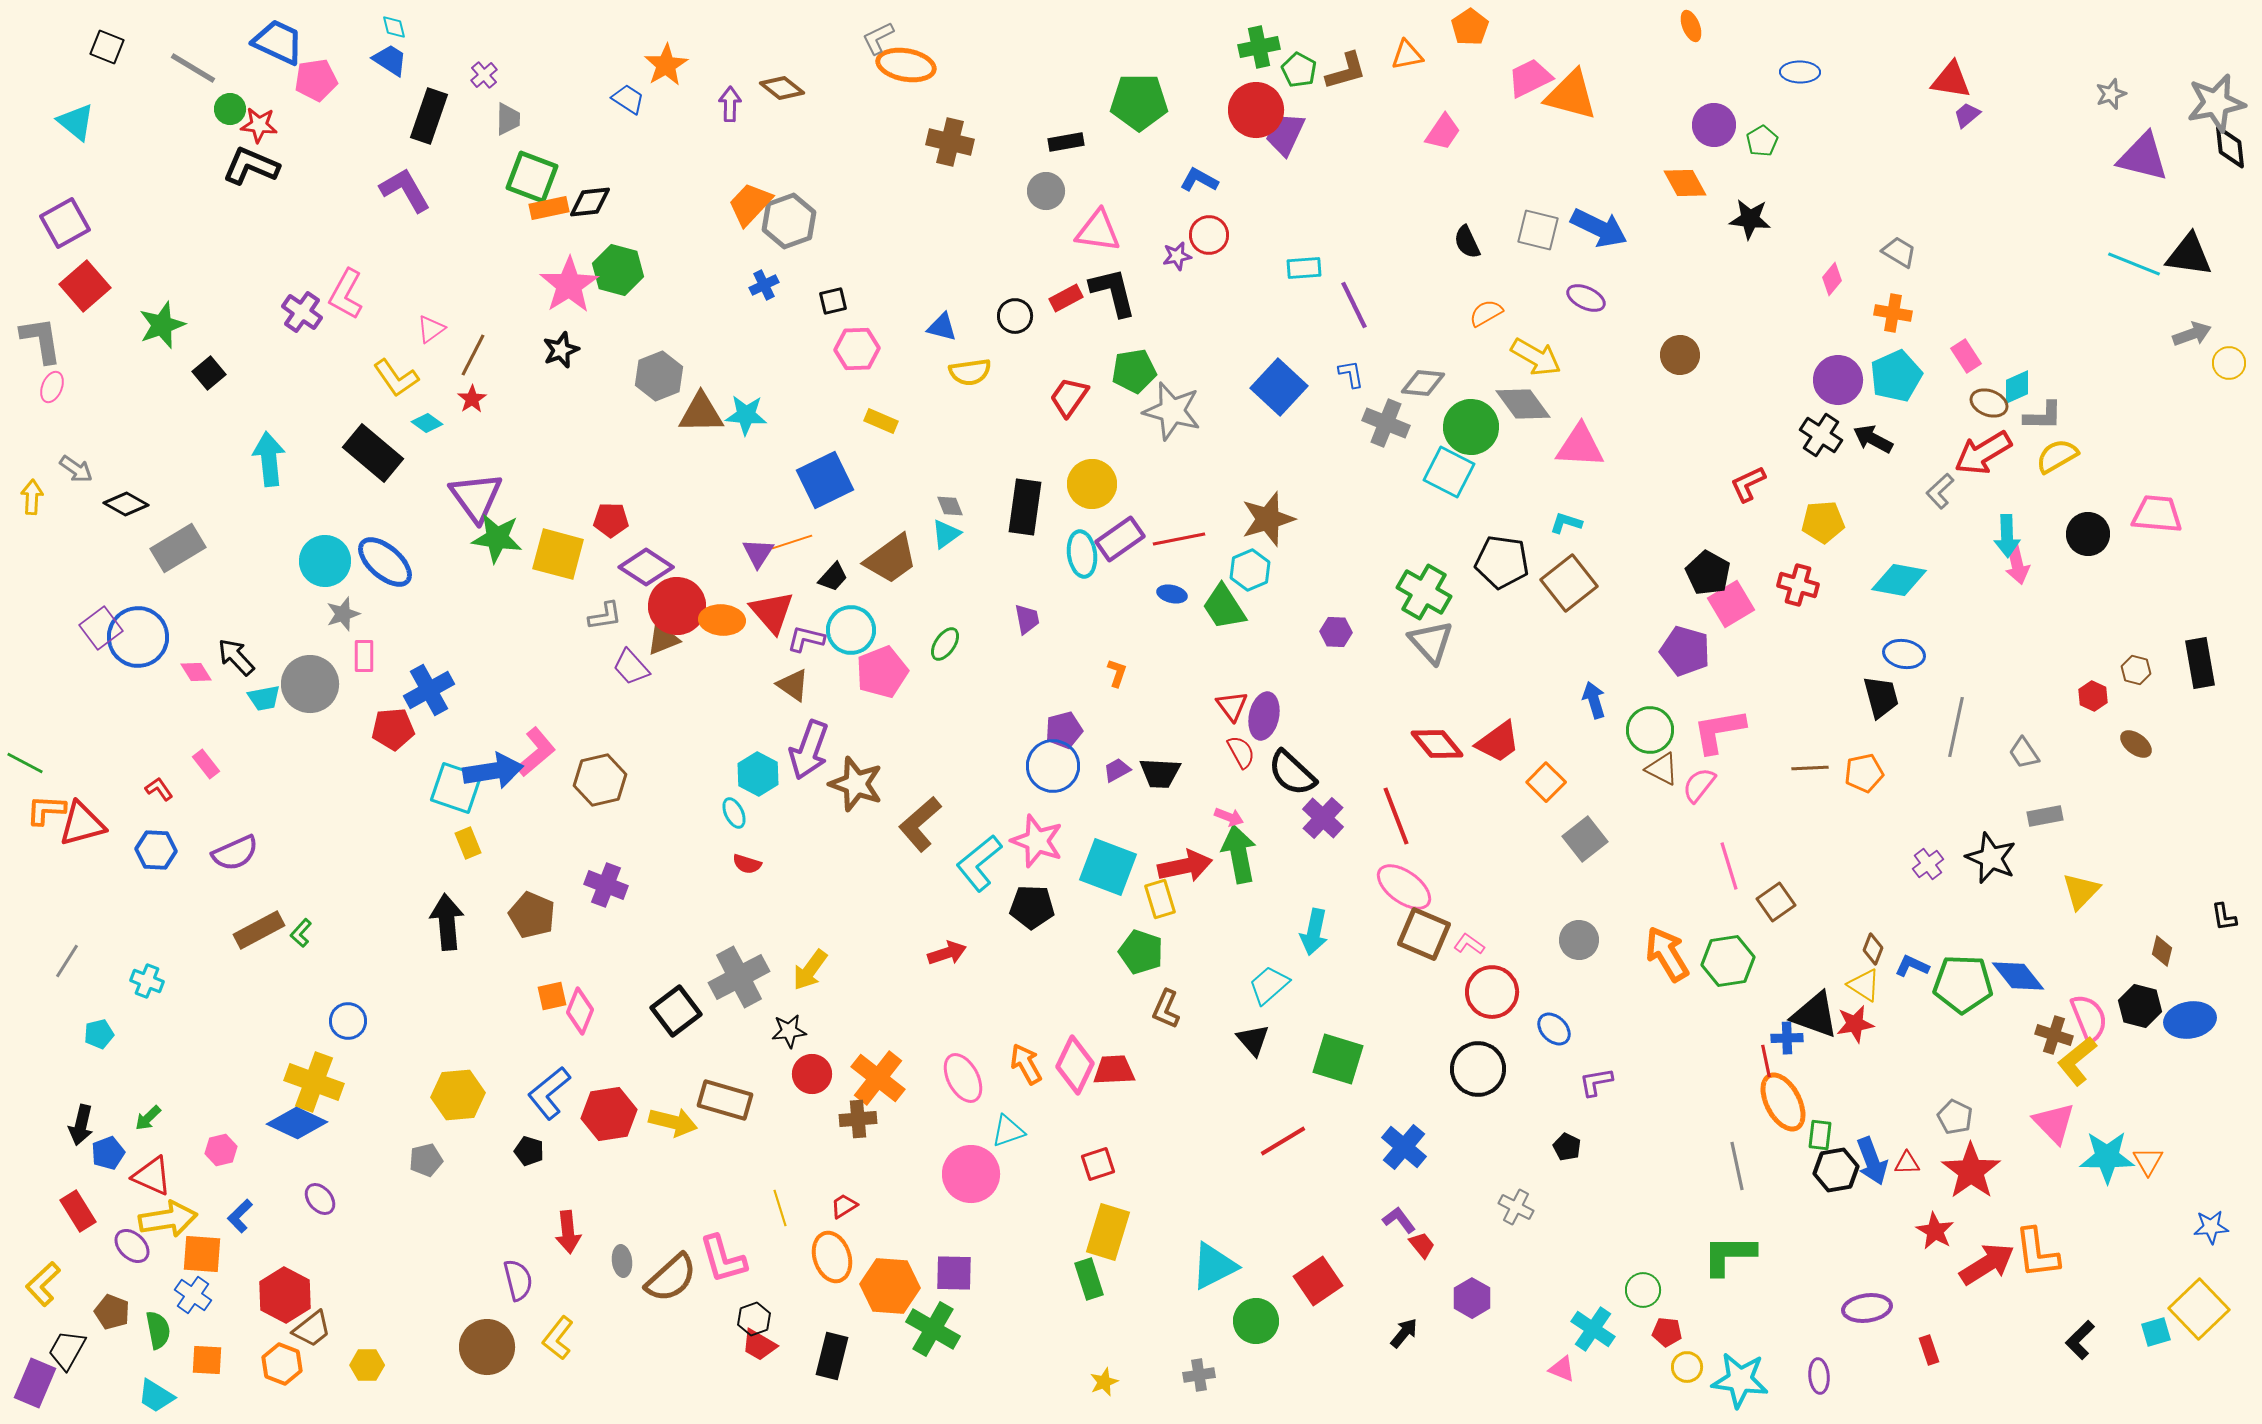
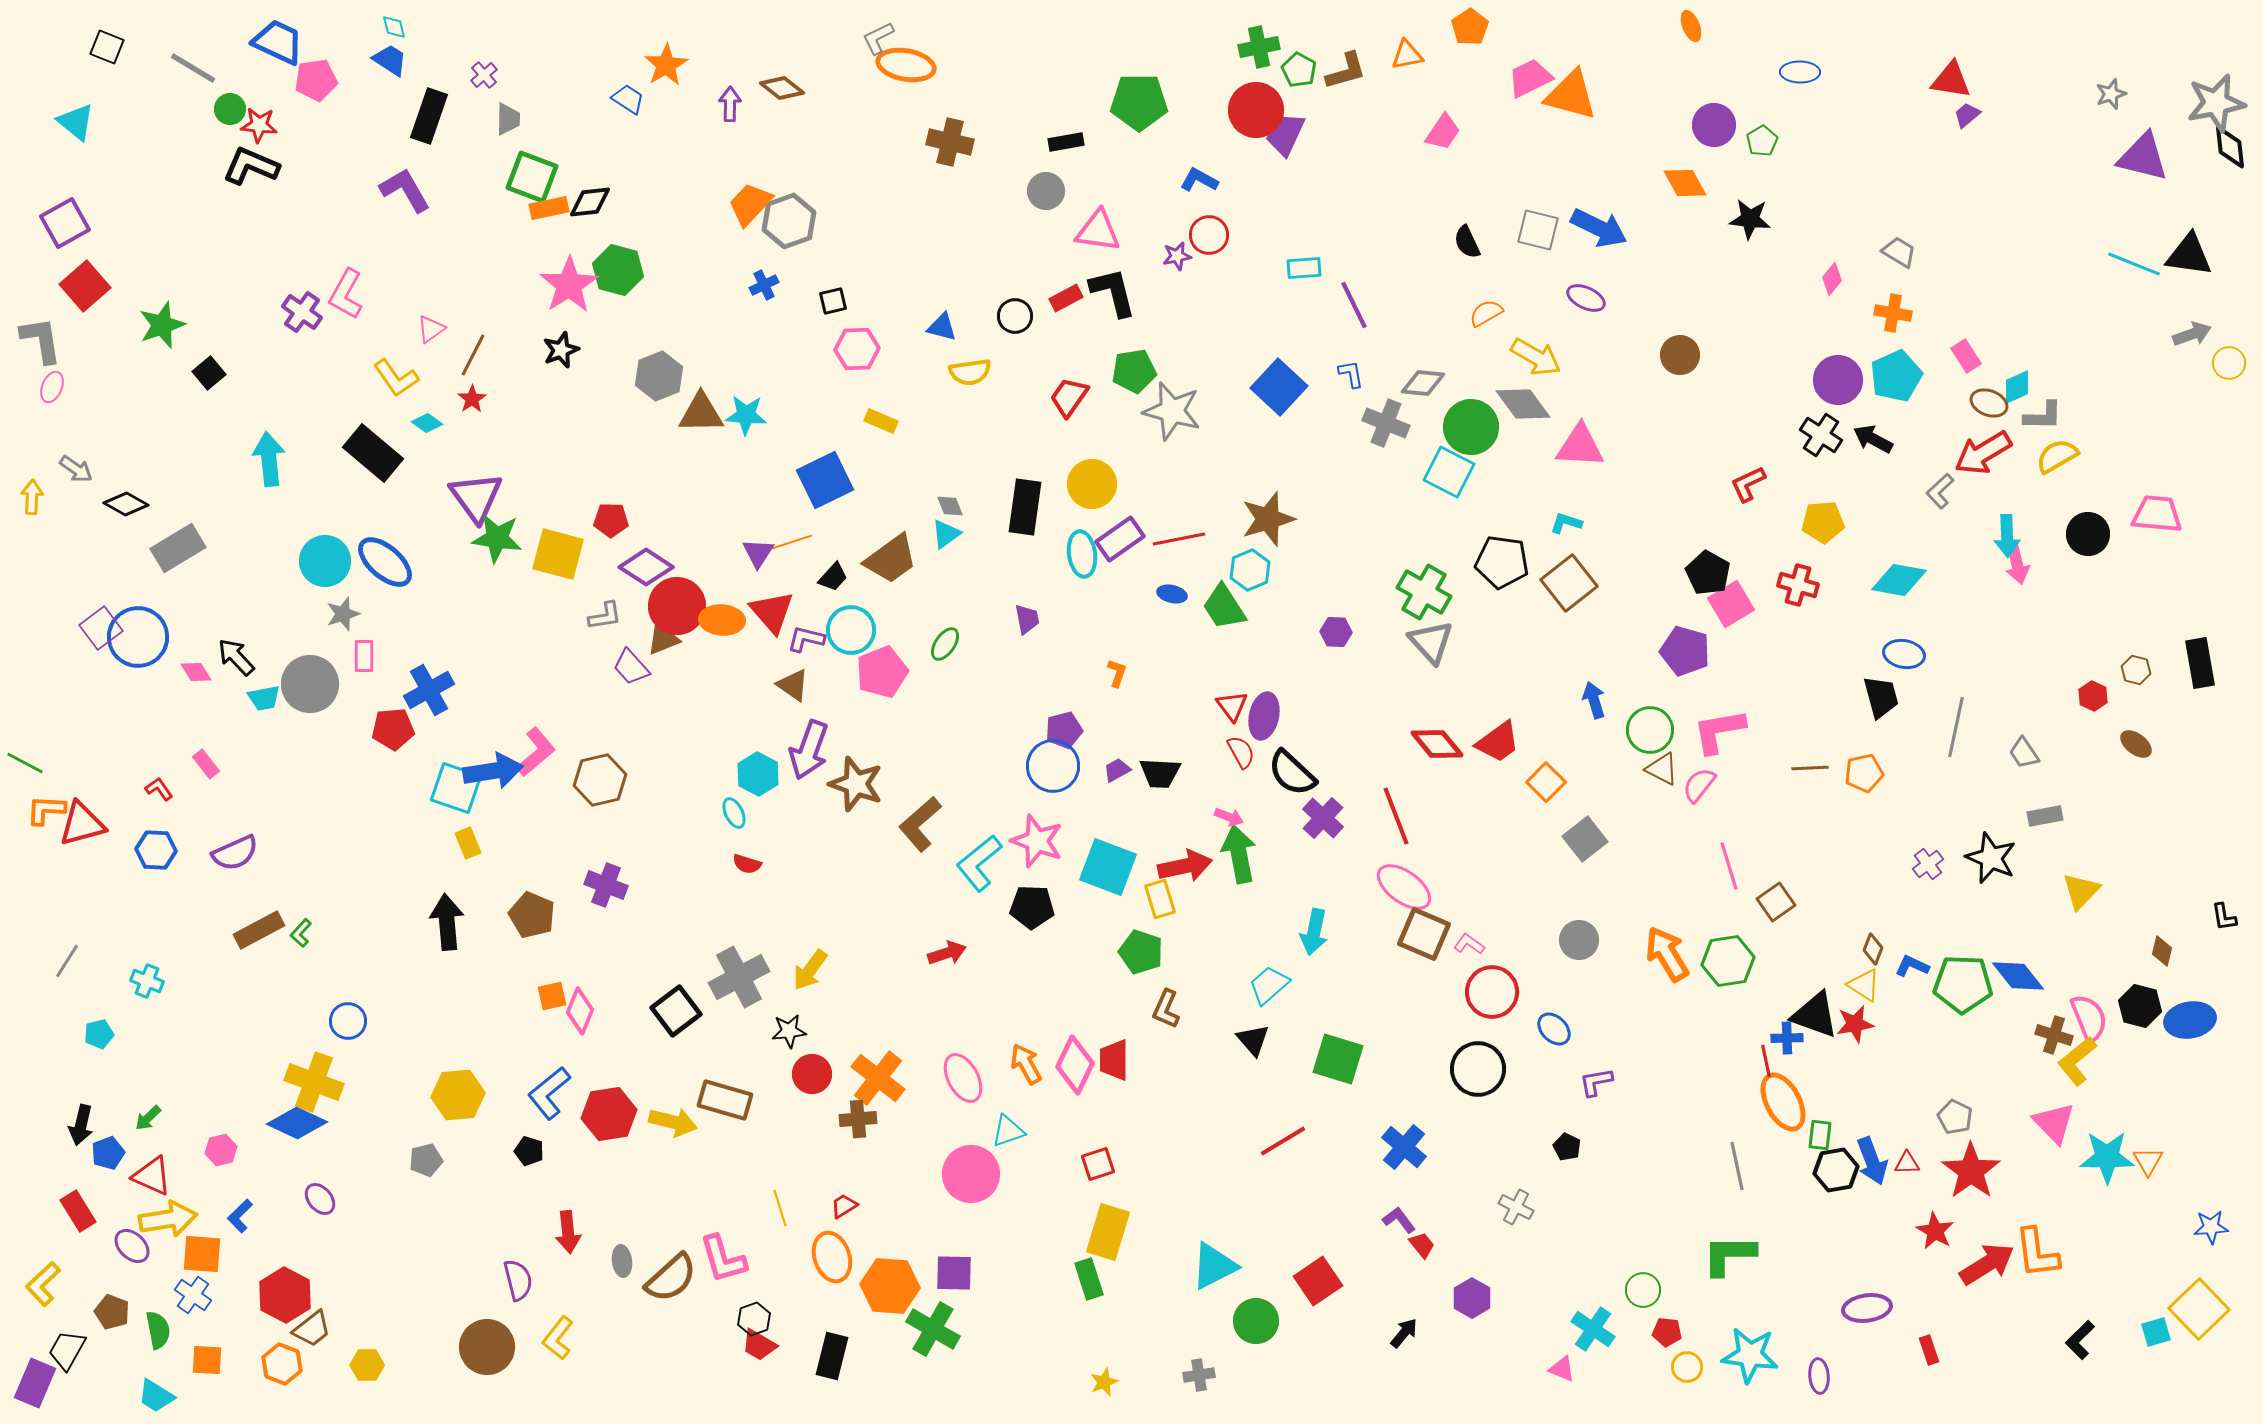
red trapezoid at (1114, 1070): moved 10 px up; rotated 87 degrees counterclockwise
cyan star at (1740, 1380): moved 10 px right, 25 px up
